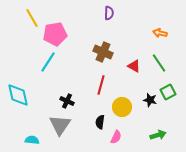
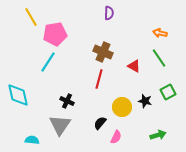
yellow line: moved 1 px left, 1 px up
green line: moved 5 px up
red line: moved 2 px left, 6 px up
black star: moved 5 px left, 1 px down
black semicircle: moved 1 px down; rotated 32 degrees clockwise
